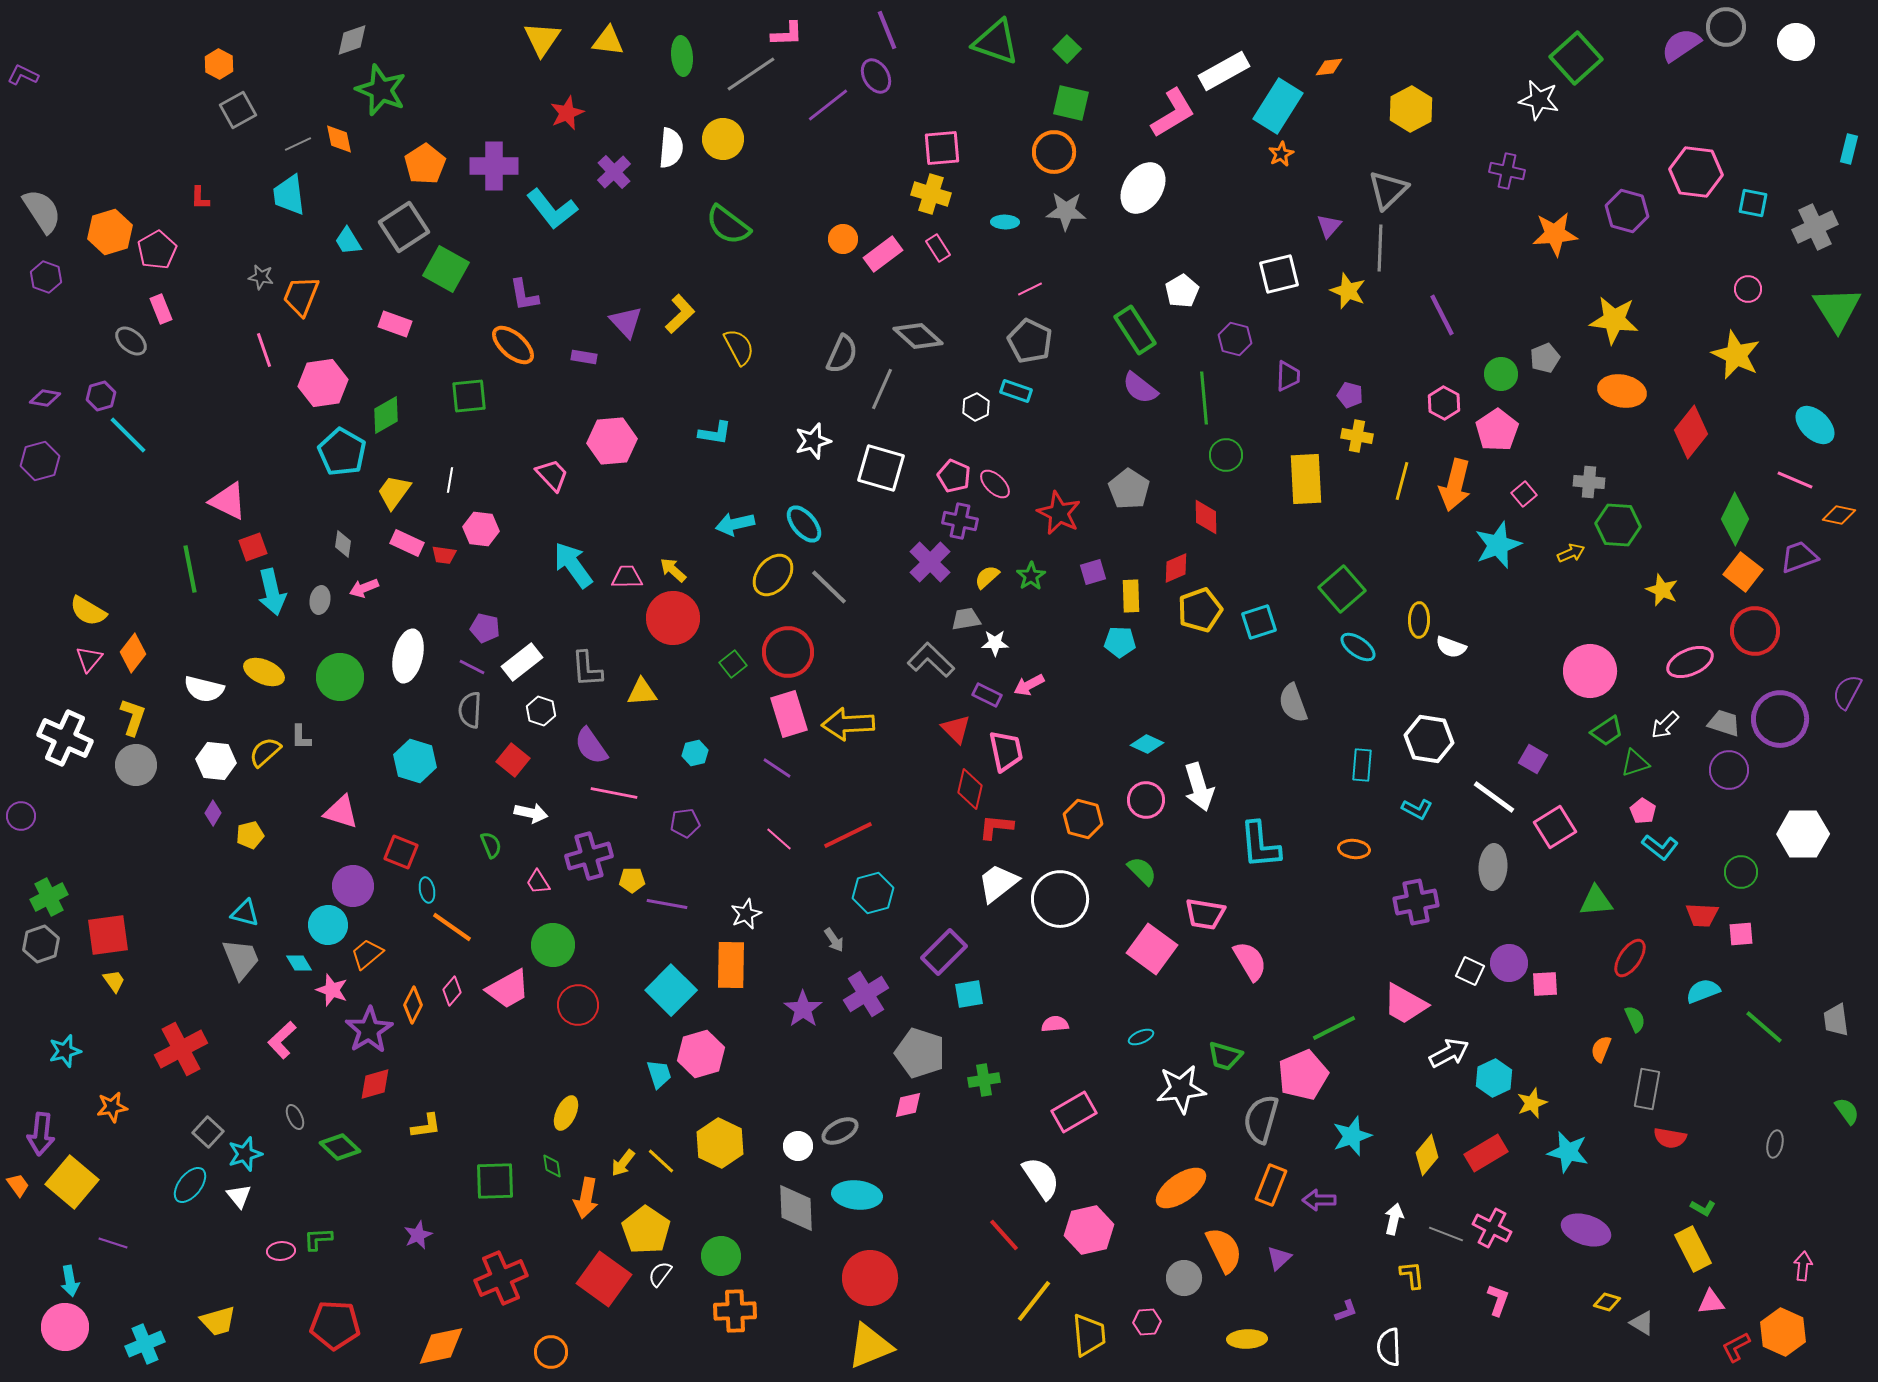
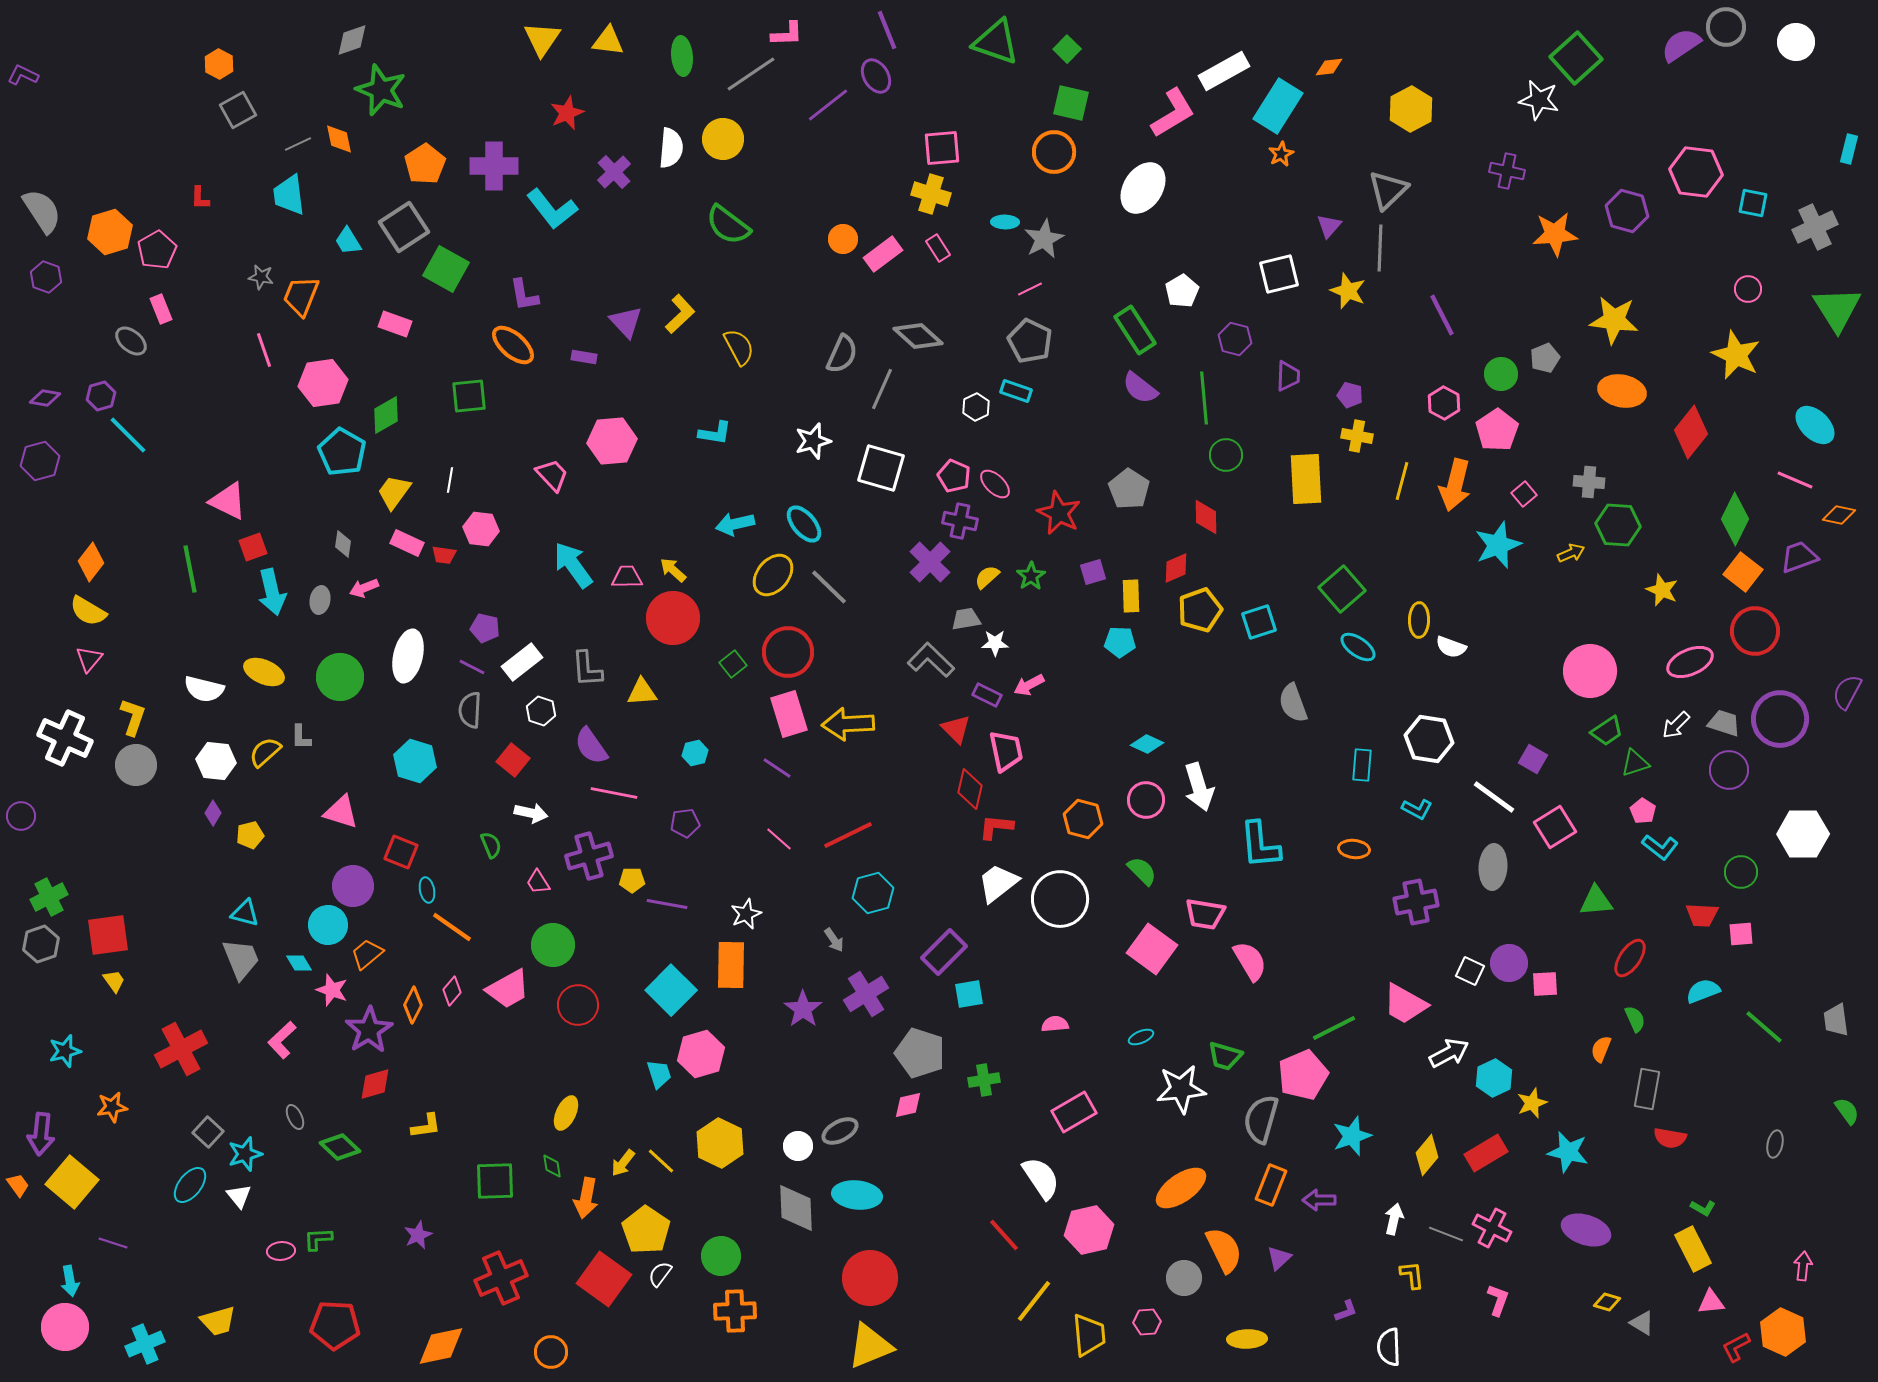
gray star at (1066, 211): moved 22 px left, 28 px down; rotated 30 degrees counterclockwise
orange diamond at (133, 653): moved 42 px left, 91 px up
white arrow at (1665, 725): moved 11 px right
